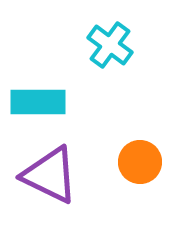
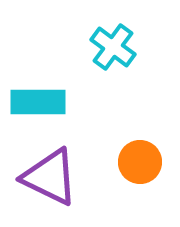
cyan cross: moved 3 px right, 2 px down
purple triangle: moved 2 px down
